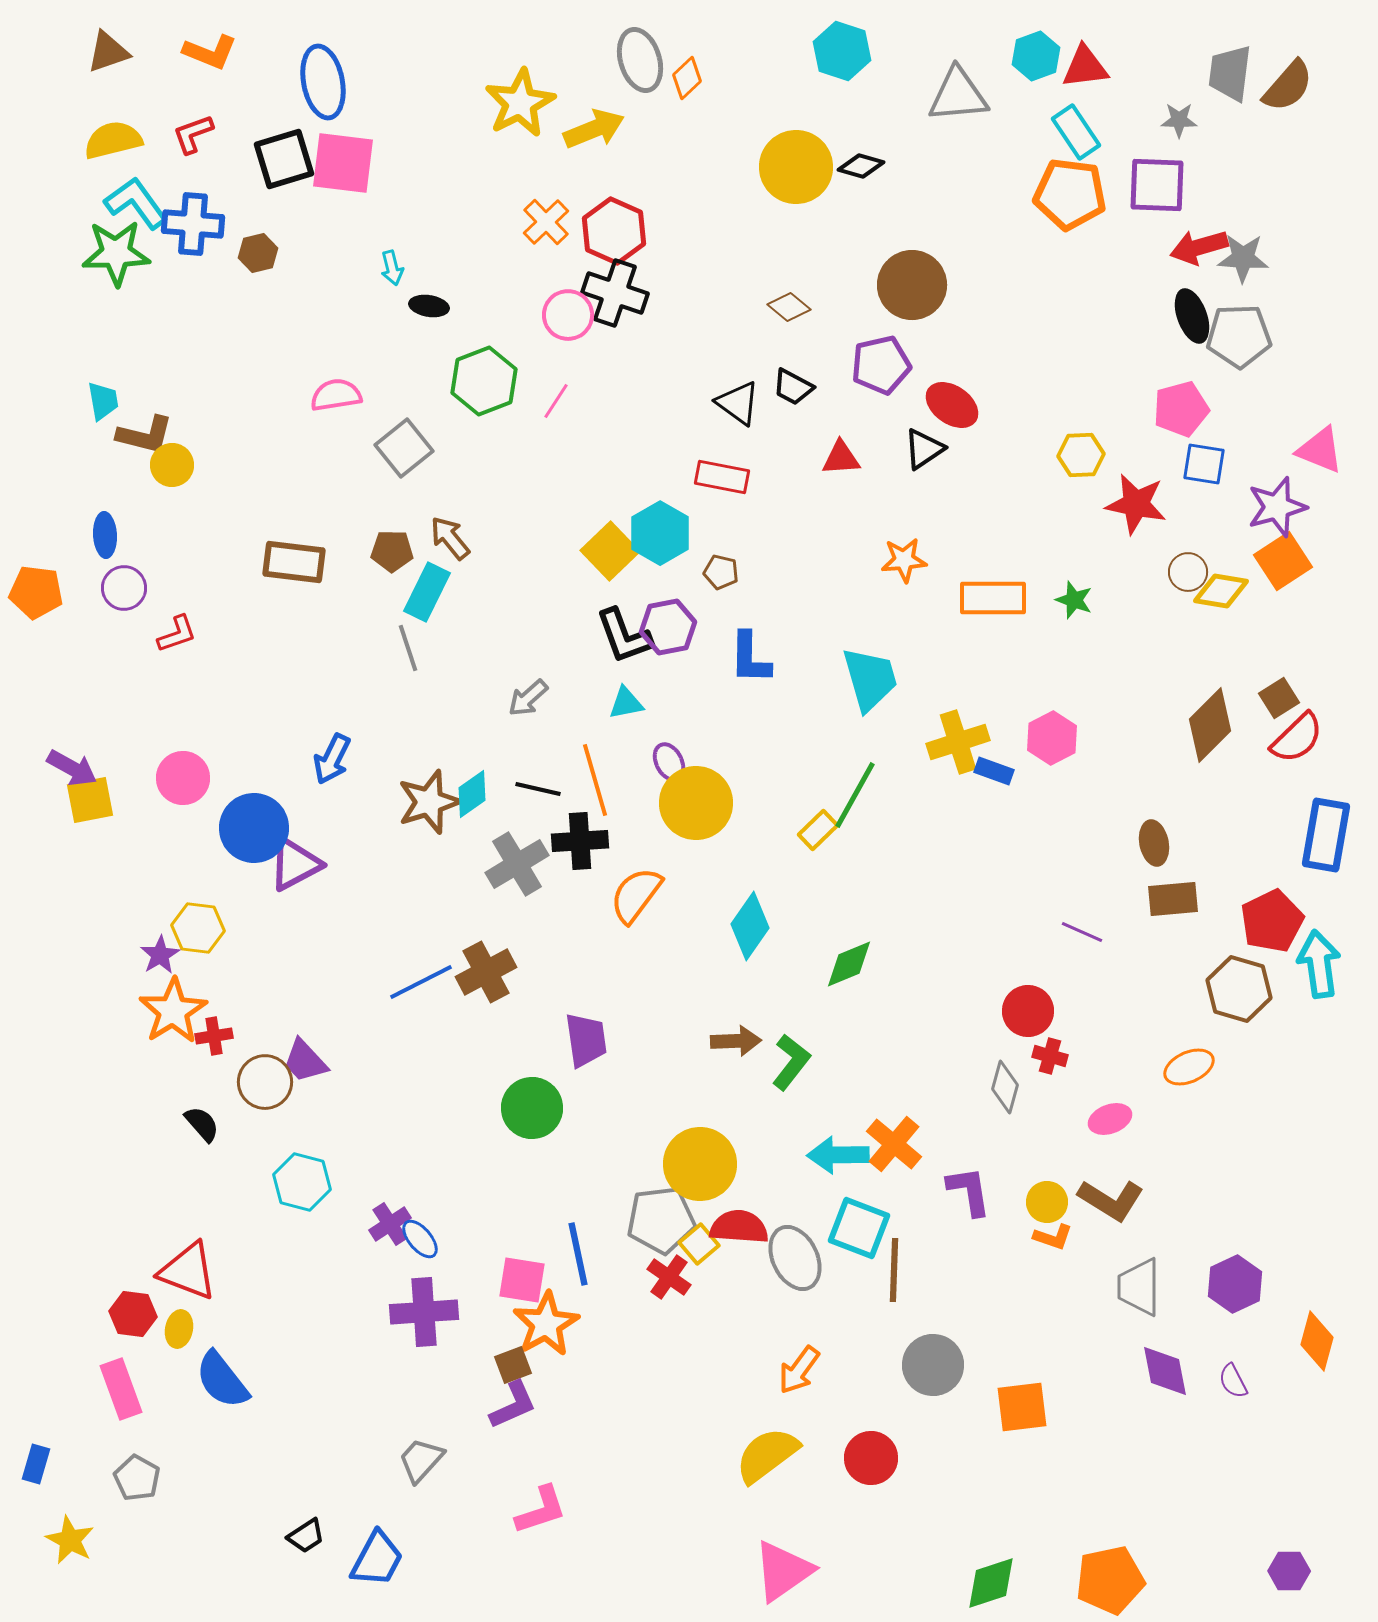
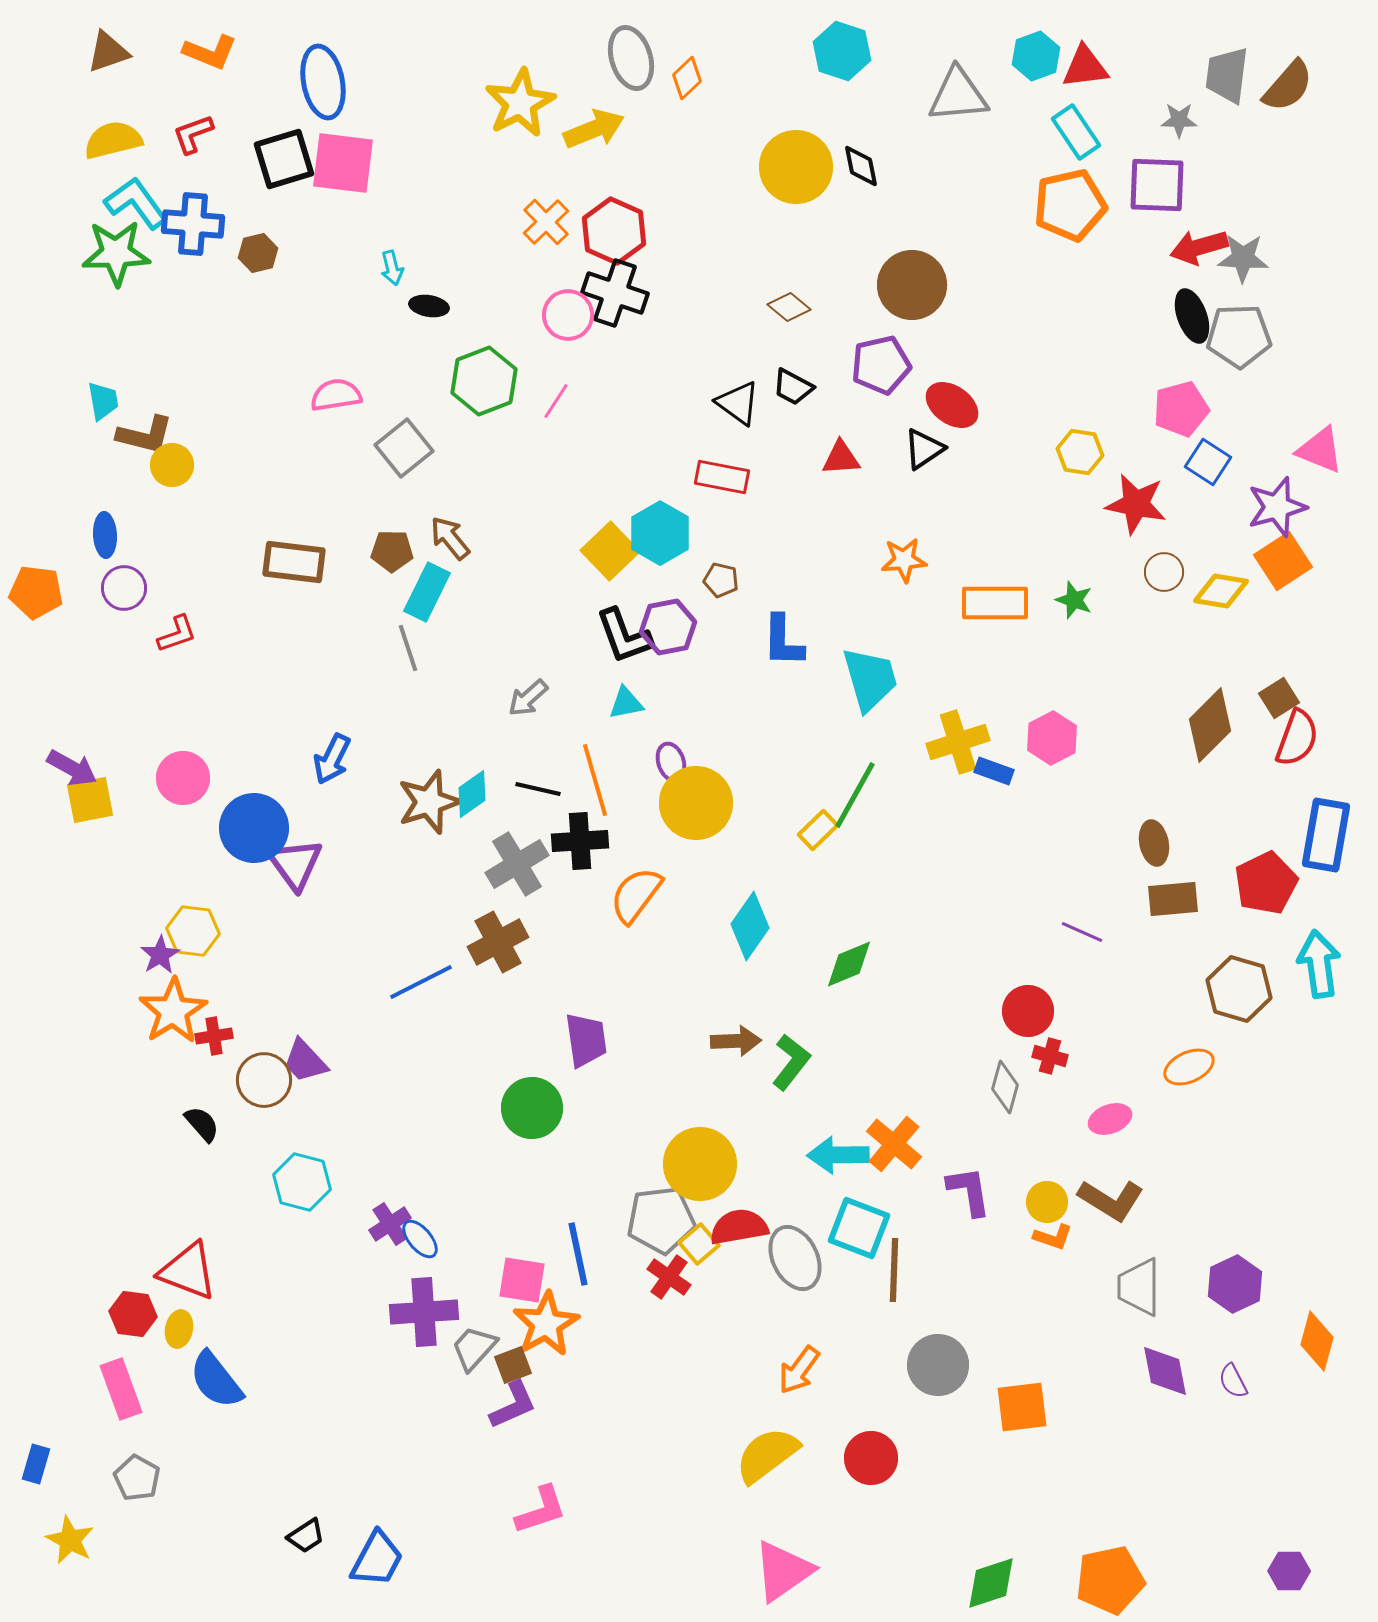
gray ellipse at (640, 60): moved 9 px left, 2 px up
gray trapezoid at (1230, 73): moved 3 px left, 2 px down
black diamond at (861, 166): rotated 63 degrees clockwise
orange pentagon at (1070, 194): moved 11 px down; rotated 20 degrees counterclockwise
yellow hexagon at (1081, 455): moved 1 px left, 3 px up; rotated 12 degrees clockwise
blue square at (1204, 464): moved 4 px right, 2 px up; rotated 24 degrees clockwise
brown pentagon at (721, 572): moved 8 px down
brown circle at (1188, 572): moved 24 px left
orange rectangle at (993, 598): moved 2 px right, 5 px down
blue L-shape at (750, 658): moved 33 px right, 17 px up
red semicircle at (1297, 738): rotated 26 degrees counterclockwise
purple ellipse at (669, 762): moved 2 px right; rotated 9 degrees clockwise
purple triangle at (295, 864): rotated 38 degrees counterclockwise
red pentagon at (1272, 921): moved 6 px left, 38 px up
yellow hexagon at (198, 928): moved 5 px left, 3 px down
brown cross at (486, 972): moved 12 px right, 30 px up
brown circle at (265, 1082): moved 1 px left, 2 px up
red semicircle at (739, 1227): rotated 14 degrees counterclockwise
gray circle at (933, 1365): moved 5 px right
blue semicircle at (222, 1380): moved 6 px left
gray trapezoid at (421, 1460): moved 53 px right, 112 px up
